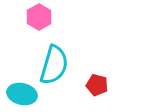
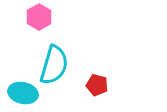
cyan ellipse: moved 1 px right, 1 px up
